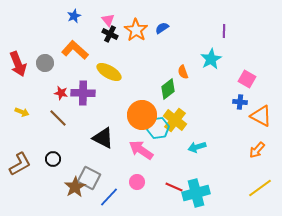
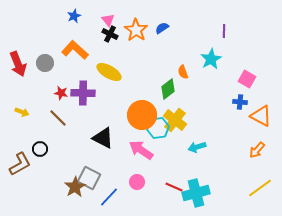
black circle: moved 13 px left, 10 px up
